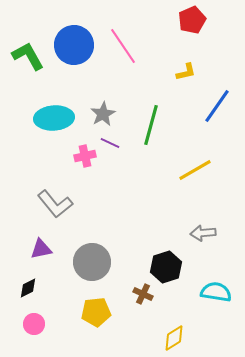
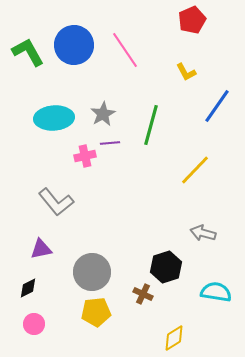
pink line: moved 2 px right, 4 px down
green L-shape: moved 4 px up
yellow L-shape: rotated 75 degrees clockwise
purple line: rotated 30 degrees counterclockwise
yellow line: rotated 16 degrees counterclockwise
gray L-shape: moved 1 px right, 2 px up
gray arrow: rotated 20 degrees clockwise
gray circle: moved 10 px down
